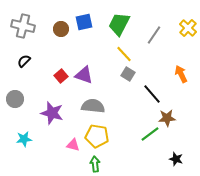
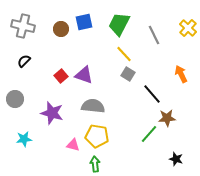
gray line: rotated 60 degrees counterclockwise
green line: moved 1 px left; rotated 12 degrees counterclockwise
